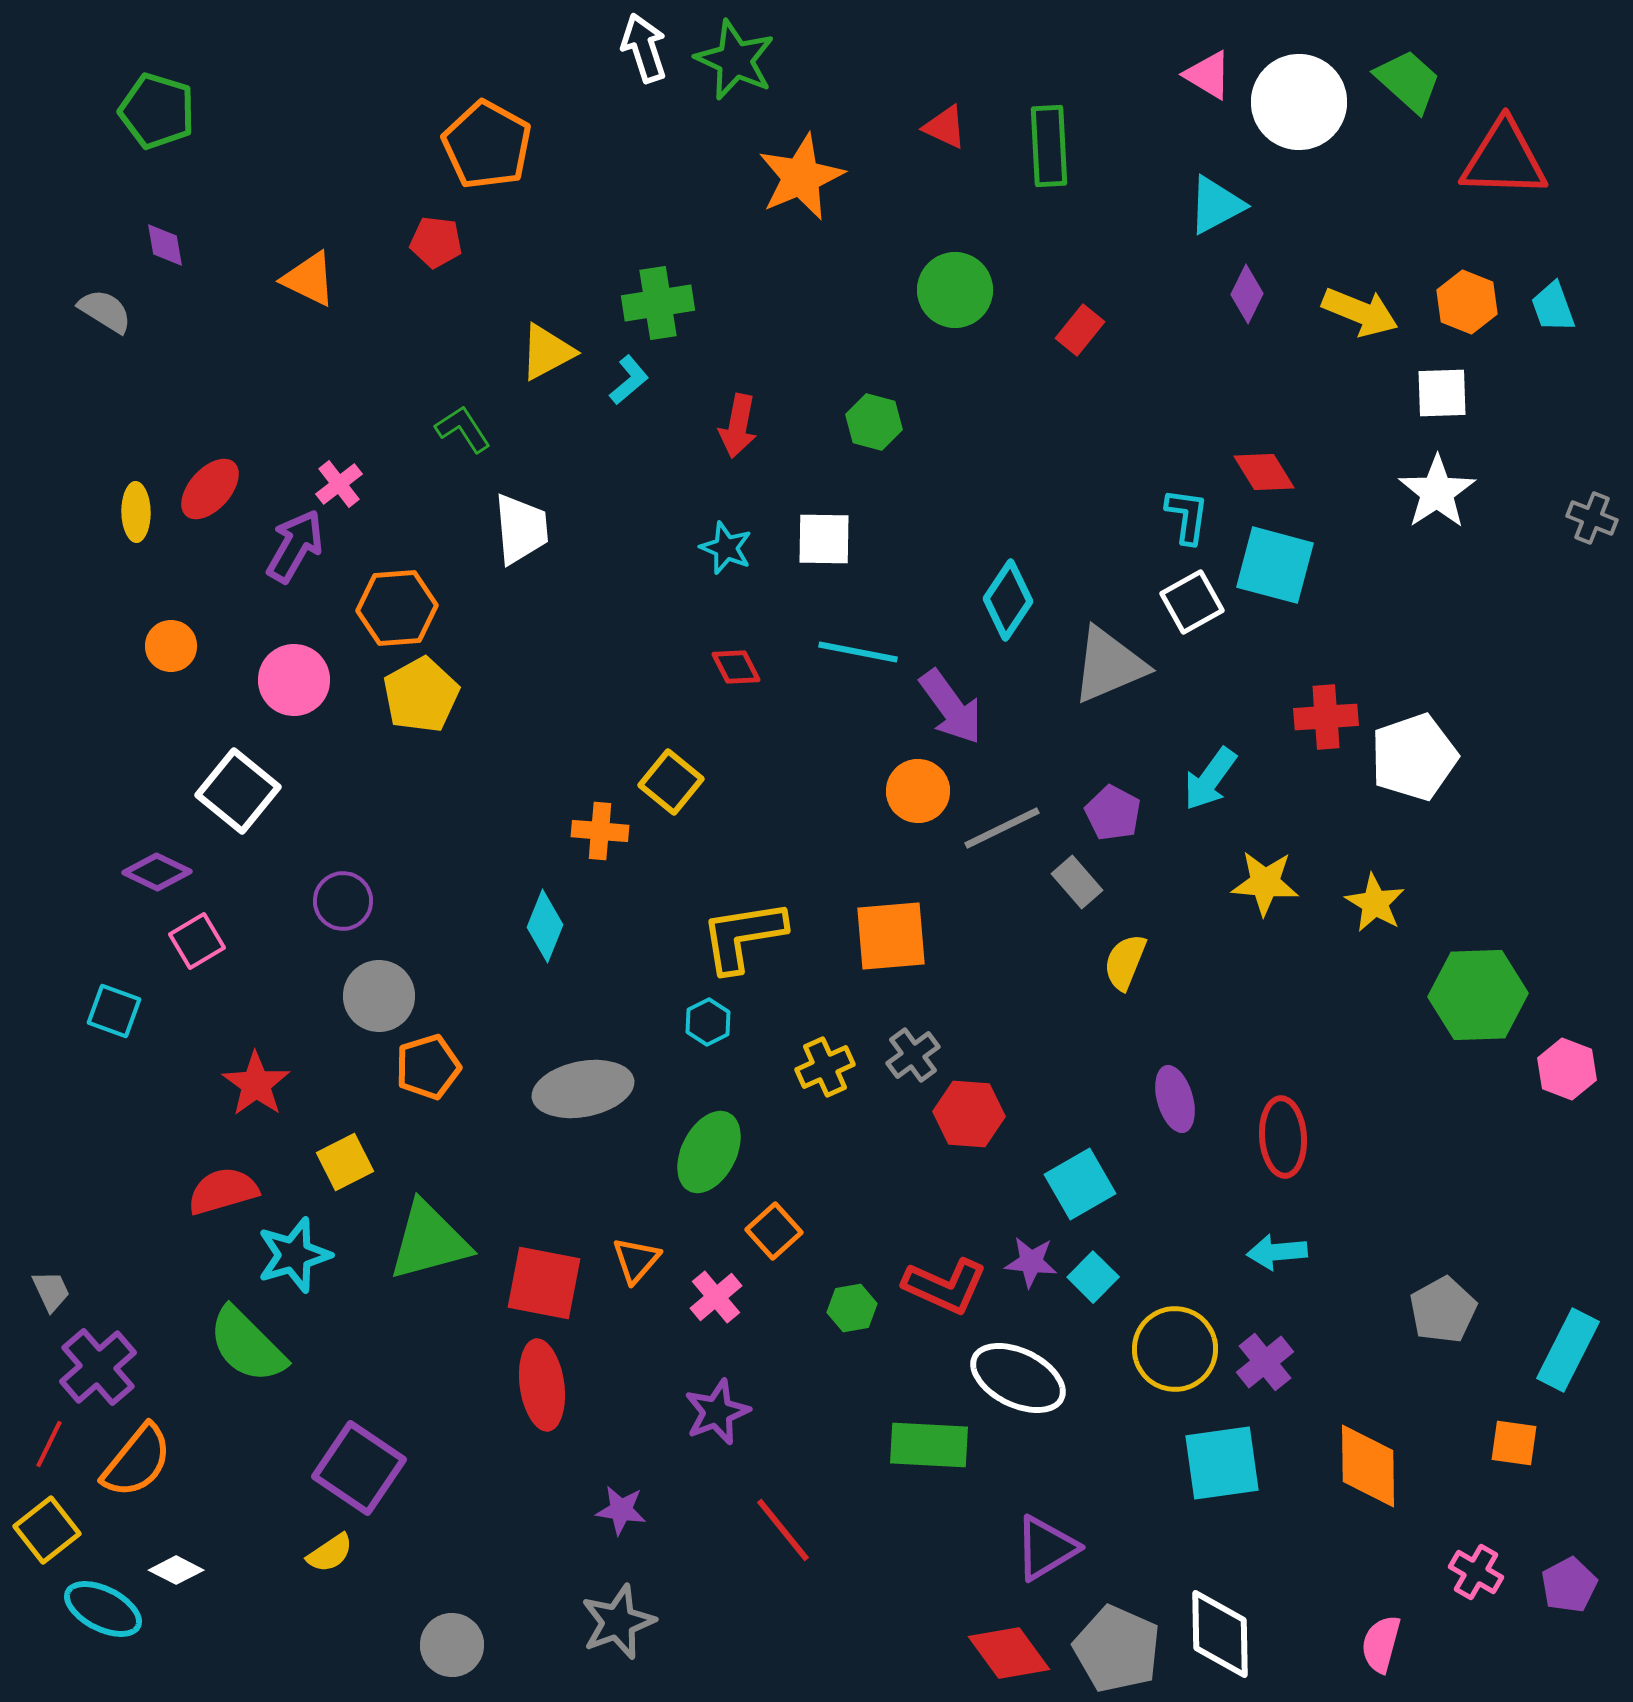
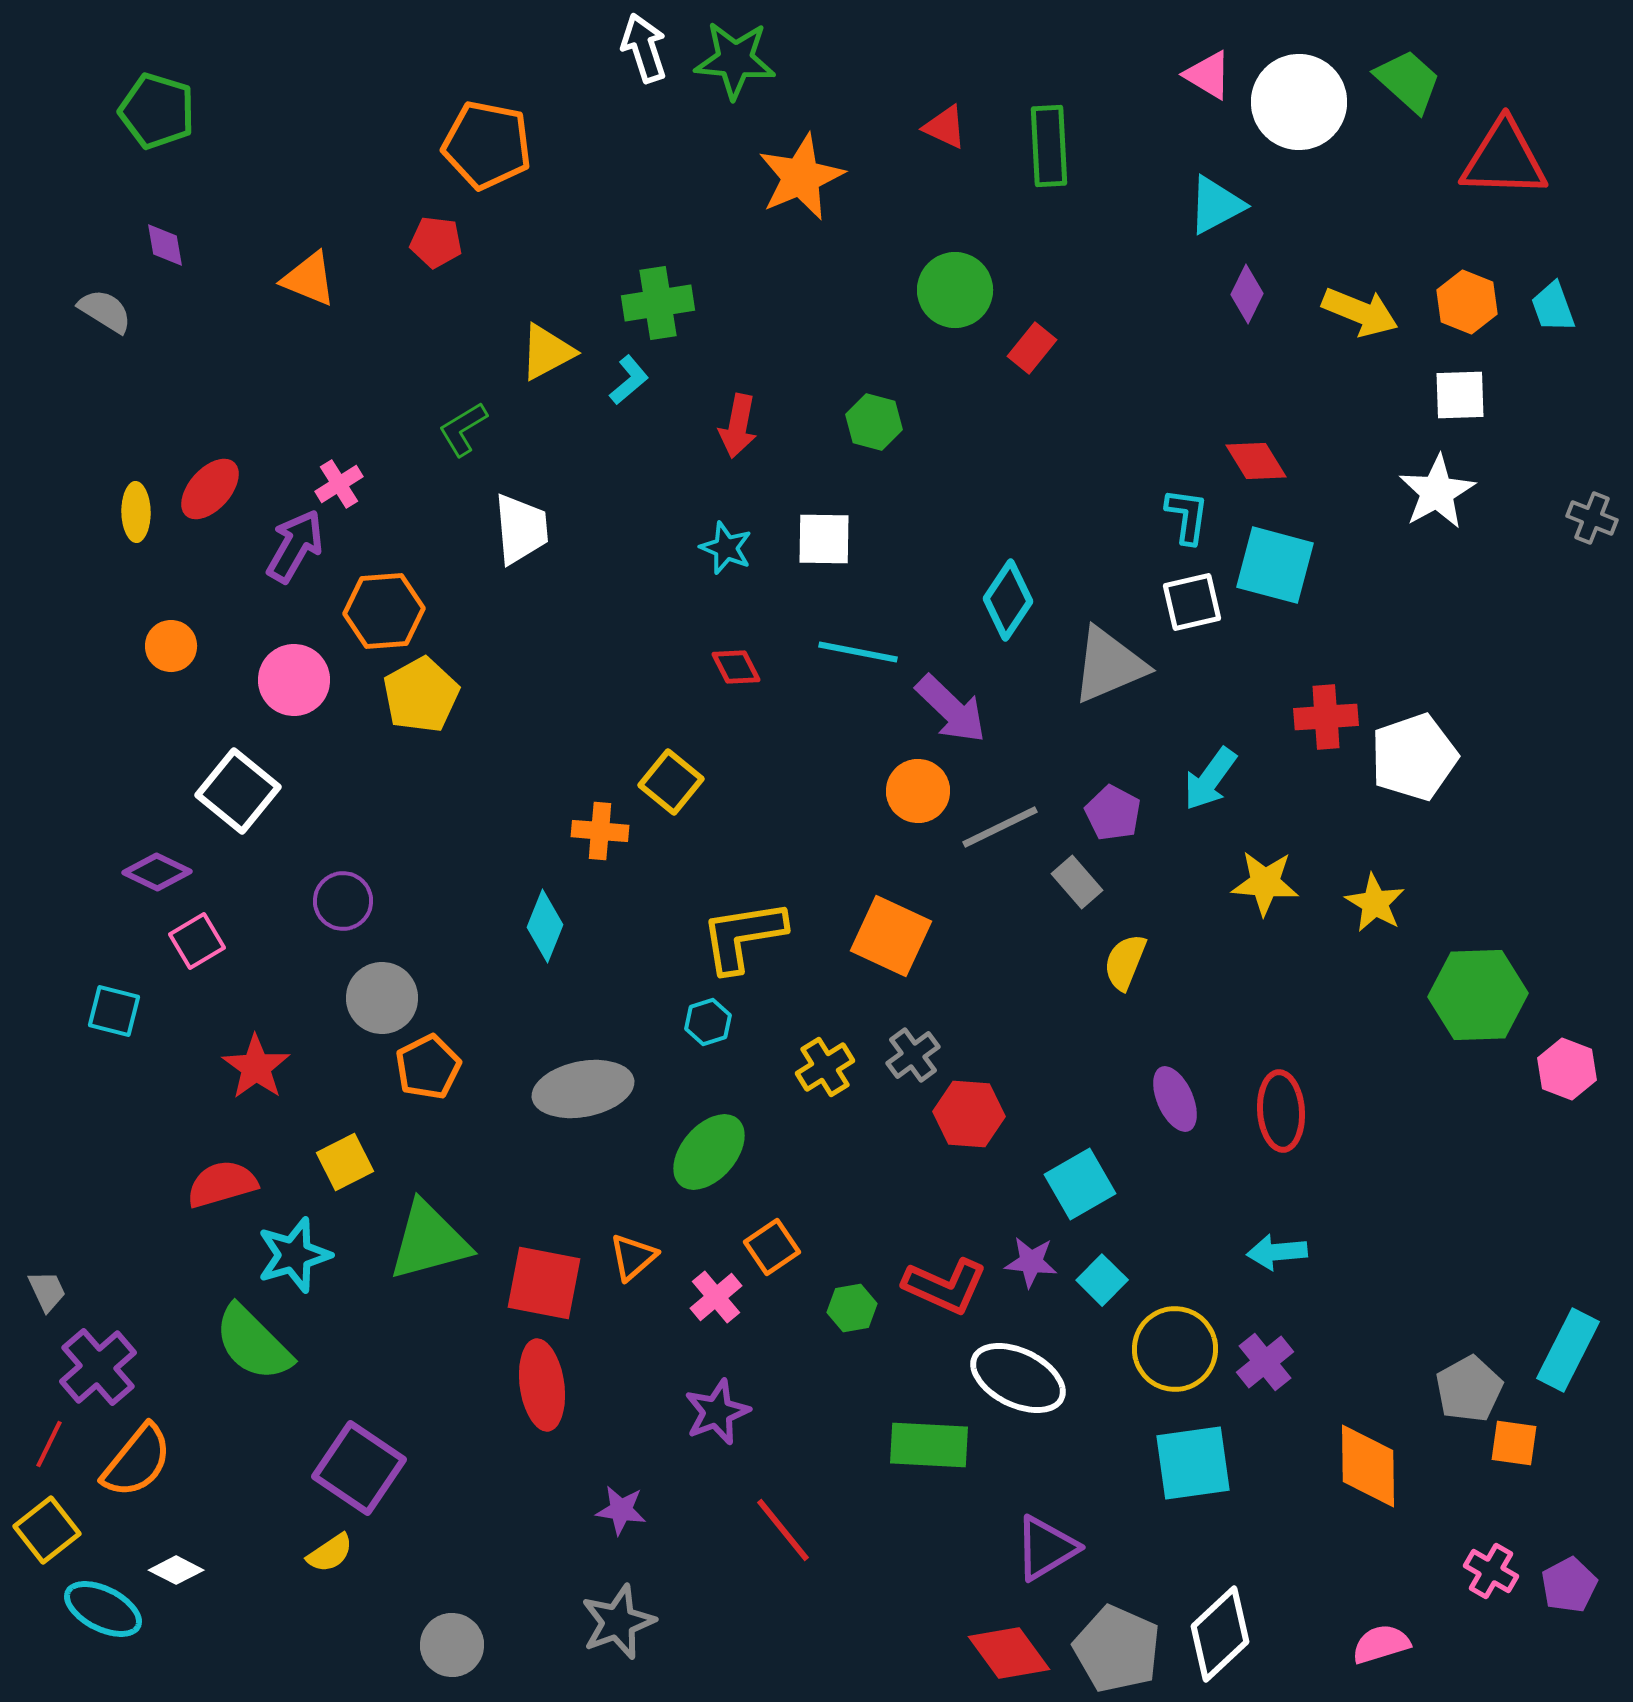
green star at (735, 60): rotated 20 degrees counterclockwise
orange pentagon at (487, 145): rotated 18 degrees counterclockwise
orange triangle at (309, 279): rotated 4 degrees counterclockwise
red rectangle at (1080, 330): moved 48 px left, 18 px down
white square at (1442, 393): moved 18 px right, 2 px down
green L-shape at (463, 429): rotated 88 degrees counterclockwise
red diamond at (1264, 472): moved 8 px left, 11 px up
pink cross at (339, 484): rotated 6 degrees clockwise
white star at (1437, 492): rotated 4 degrees clockwise
white square at (1192, 602): rotated 16 degrees clockwise
orange hexagon at (397, 608): moved 13 px left, 3 px down
purple arrow at (951, 707): moved 2 px down; rotated 10 degrees counterclockwise
gray line at (1002, 828): moved 2 px left, 1 px up
orange square at (891, 936): rotated 30 degrees clockwise
gray circle at (379, 996): moved 3 px right, 2 px down
cyan square at (114, 1011): rotated 6 degrees counterclockwise
cyan hexagon at (708, 1022): rotated 9 degrees clockwise
orange pentagon at (428, 1067): rotated 10 degrees counterclockwise
yellow cross at (825, 1067): rotated 8 degrees counterclockwise
red star at (256, 1084): moved 17 px up
purple ellipse at (1175, 1099): rotated 8 degrees counterclockwise
red ellipse at (1283, 1137): moved 2 px left, 26 px up
green ellipse at (709, 1152): rotated 14 degrees clockwise
red semicircle at (223, 1191): moved 1 px left, 7 px up
orange square at (774, 1231): moved 2 px left, 16 px down; rotated 8 degrees clockwise
orange triangle at (636, 1260): moved 3 px left, 3 px up; rotated 8 degrees clockwise
cyan square at (1093, 1277): moved 9 px right, 3 px down
gray trapezoid at (51, 1291): moved 4 px left
gray pentagon at (1443, 1310): moved 26 px right, 79 px down
green semicircle at (247, 1345): moved 6 px right, 2 px up
cyan square at (1222, 1463): moved 29 px left
pink cross at (1476, 1572): moved 15 px right, 1 px up
white diamond at (1220, 1634): rotated 48 degrees clockwise
pink semicircle at (1381, 1644): rotated 58 degrees clockwise
